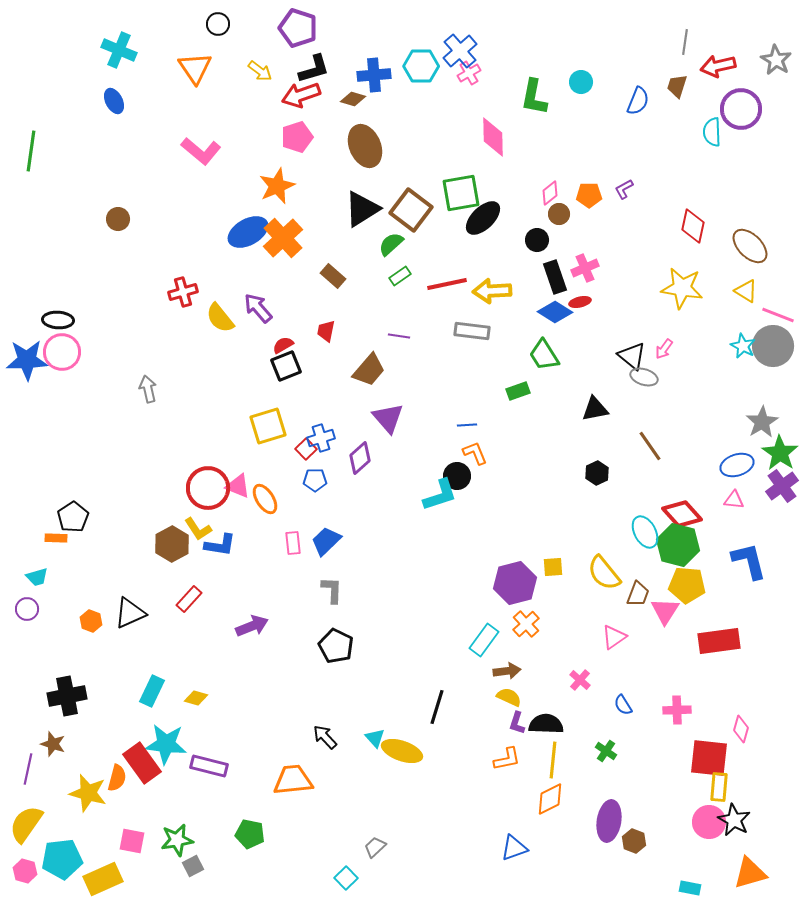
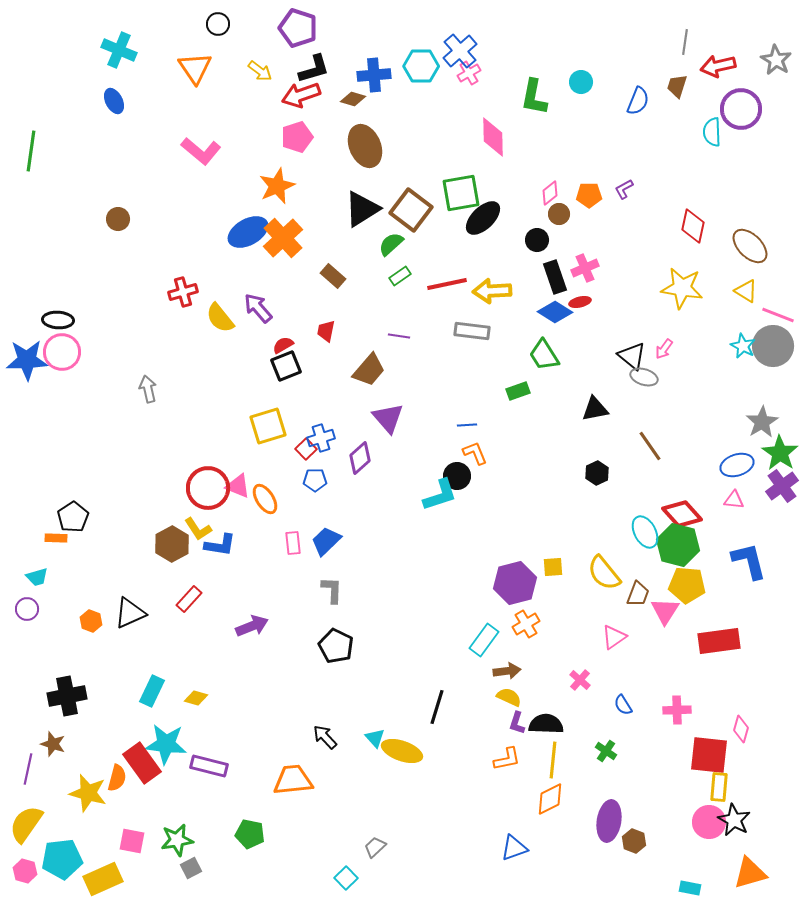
orange cross at (526, 624): rotated 12 degrees clockwise
red square at (709, 758): moved 3 px up
gray square at (193, 866): moved 2 px left, 2 px down
